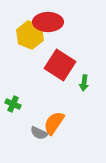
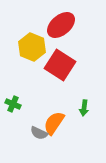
red ellipse: moved 13 px right, 3 px down; rotated 40 degrees counterclockwise
yellow hexagon: moved 2 px right, 12 px down
green arrow: moved 25 px down
